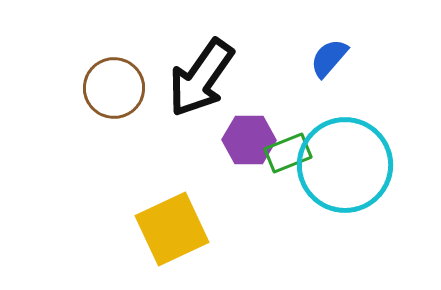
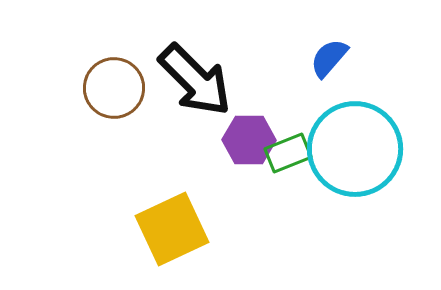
black arrow: moved 6 px left, 2 px down; rotated 80 degrees counterclockwise
cyan circle: moved 10 px right, 16 px up
